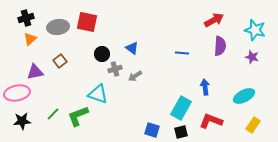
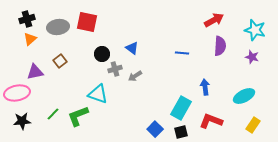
black cross: moved 1 px right, 1 px down
blue square: moved 3 px right, 1 px up; rotated 28 degrees clockwise
